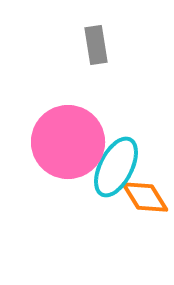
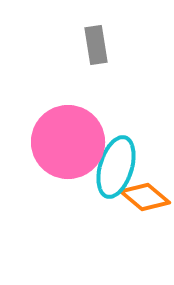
cyan ellipse: rotated 10 degrees counterclockwise
orange diamond: rotated 18 degrees counterclockwise
